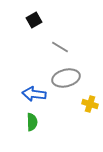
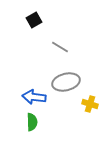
gray ellipse: moved 4 px down
blue arrow: moved 3 px down
